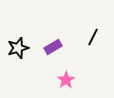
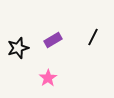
purple rectangle: moved 7 px up
pink star: moved 18 px left, 2 px up
